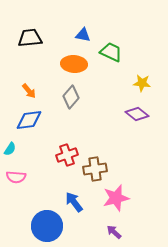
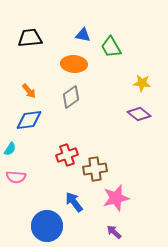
green trapezoid: moved 5 px up; rotated 145 degrees counterclockwise
gray diamond: rotated 15 degrees clockwise
purple diamond: moved 2 px right
